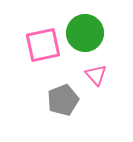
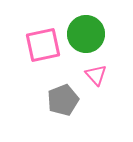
green circle: moved 1 px right, 1 px down
